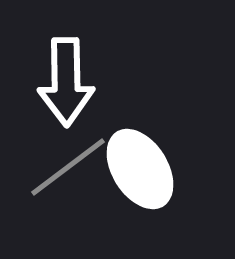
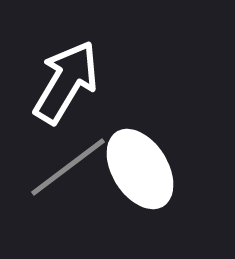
white arrow: rotated 148 degrees counterclockwise
